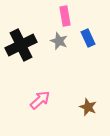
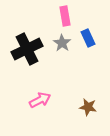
gray star: moved 3 px right, 2 px down; rotated 12 degrees clockwise
black cross: moved 6 px right, 4 px down
pink arrow: rotated 15 degrees clockwise
brown star: rotated 12 degrees counterclockwise
